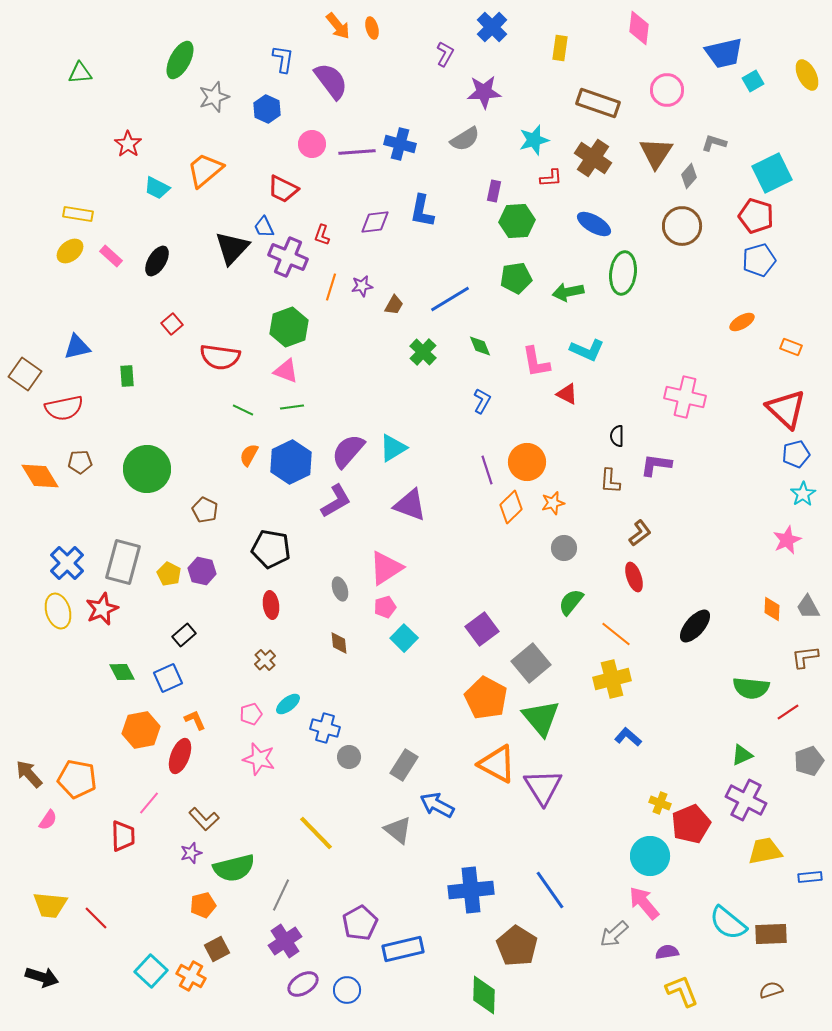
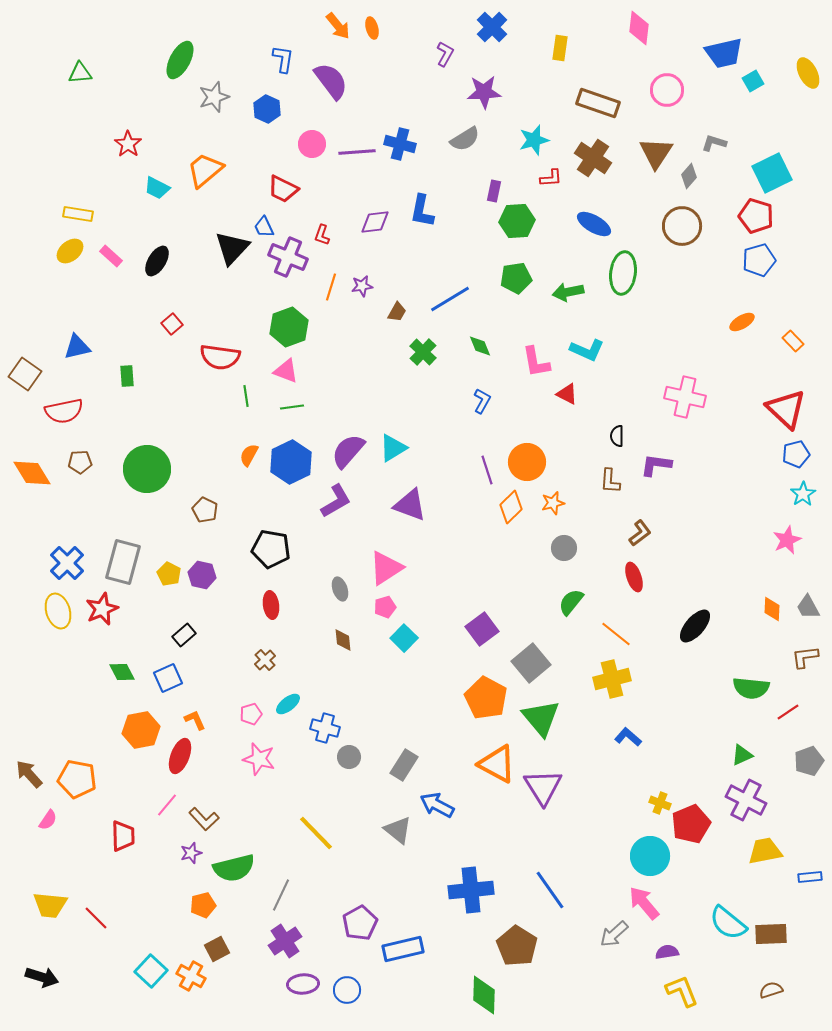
yellow ellipse at (807, 75): moved 1 px right, 2 px up
brown trapezoid at (394, 305): moved 3 px right, 7 px down
orange rectangle at (791, 347): moved 2 px right, 6 px up; rotated 25 degrees clockwise
red semicircle at (64, 408): moved 3 px down
green line at (243, 410): moved 3 px right, 14 px up; rotated 55 degrees clockwise
orange diamond at (40, 476): moved 8 px left, 3 px up
purple hexagon at (202, 571): moved 4 px down
brown diamond at (339, 643): moved 4 px right, 3 px up
pink line at (149, 803): moved 18 px right, 2 px down
purple ellipse at (303, 984): rotated 28 degrees clockwise
